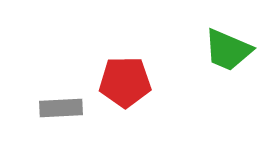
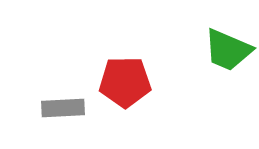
gray rectangle: moved 2 px right
